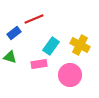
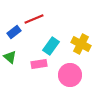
blue rectangle: moved 1 px up
yellow cross: moved 1 px right, 1 px up
green triangle: rotated 24 degrees clockwise
